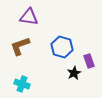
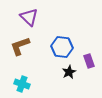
purple triangle: rotated 36 degrees clockwise
blue hexagon: rotated 10 degrees counterclockwise
black star: moved 5 px left, 1 px up
